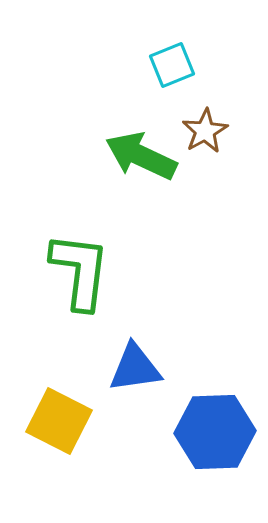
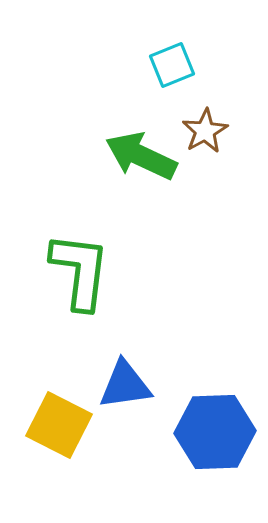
blue triangle: moved 10 px left, 17 px down
yellow square: moved 4 px down
